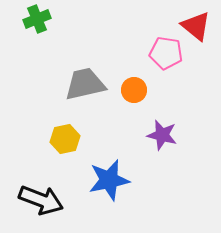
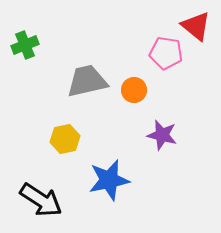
green cross: moved 12 px left, 26 px down
gray trapezoid: moved 2 px right, 3 px up
black arrow: rotated 12 degrees clockwise
